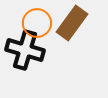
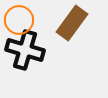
orange circle: moved 18 px left, 3 px up
